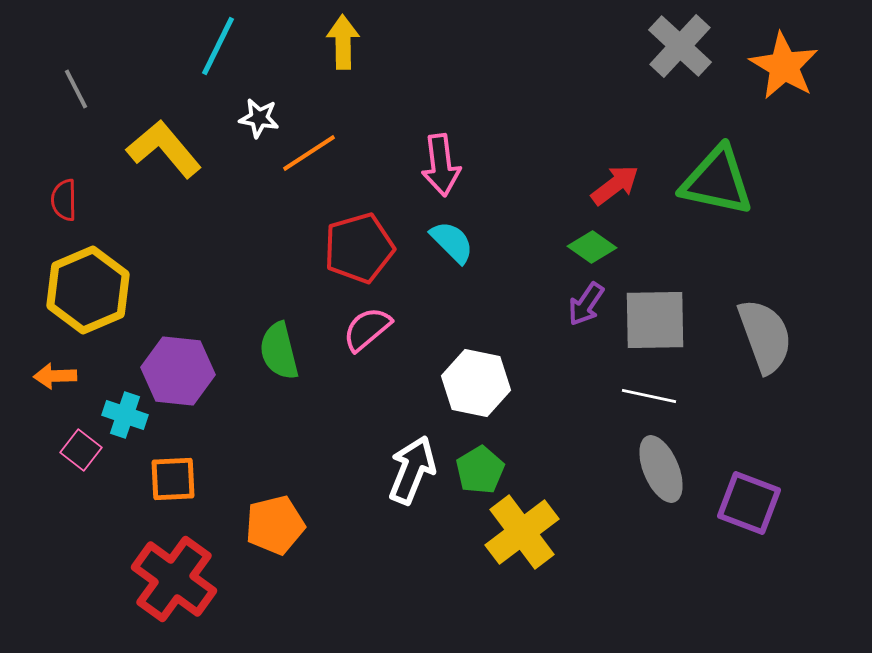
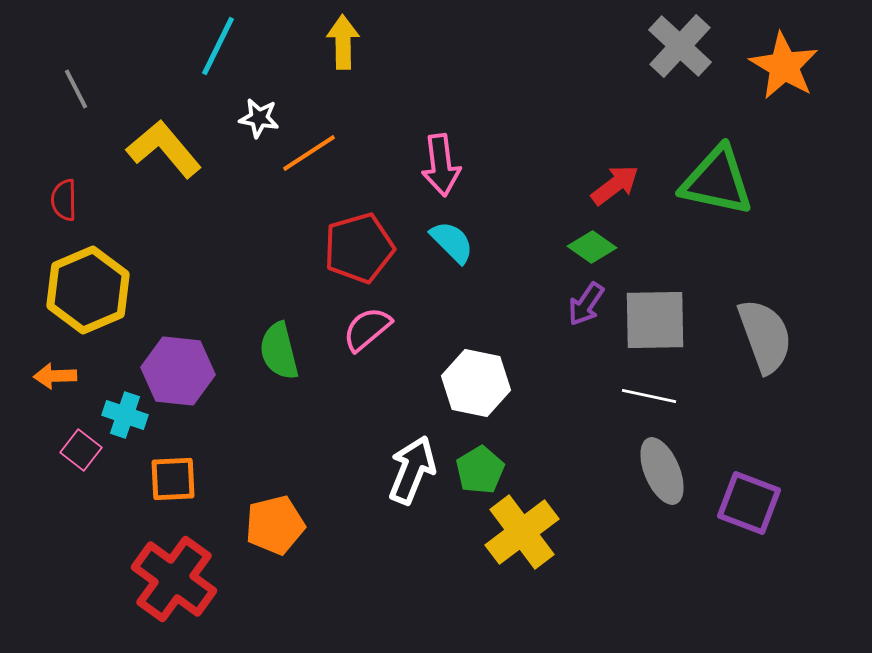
gray ellipse: moved 1 px right, 2 px down
